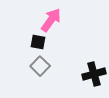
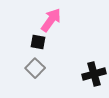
gray square: moved 5 px left, 2 px down
